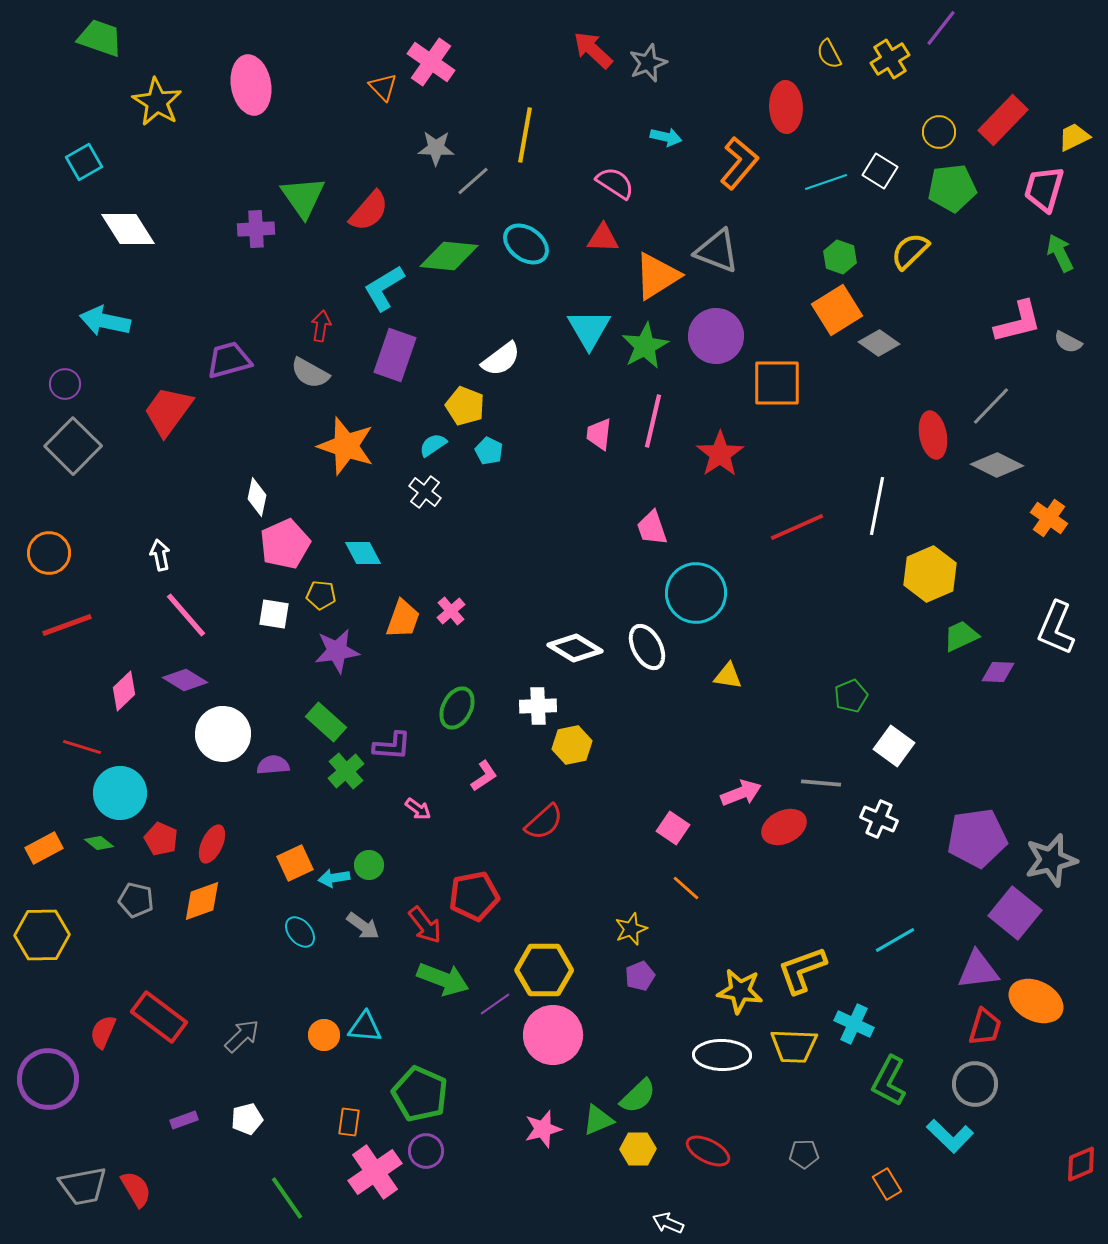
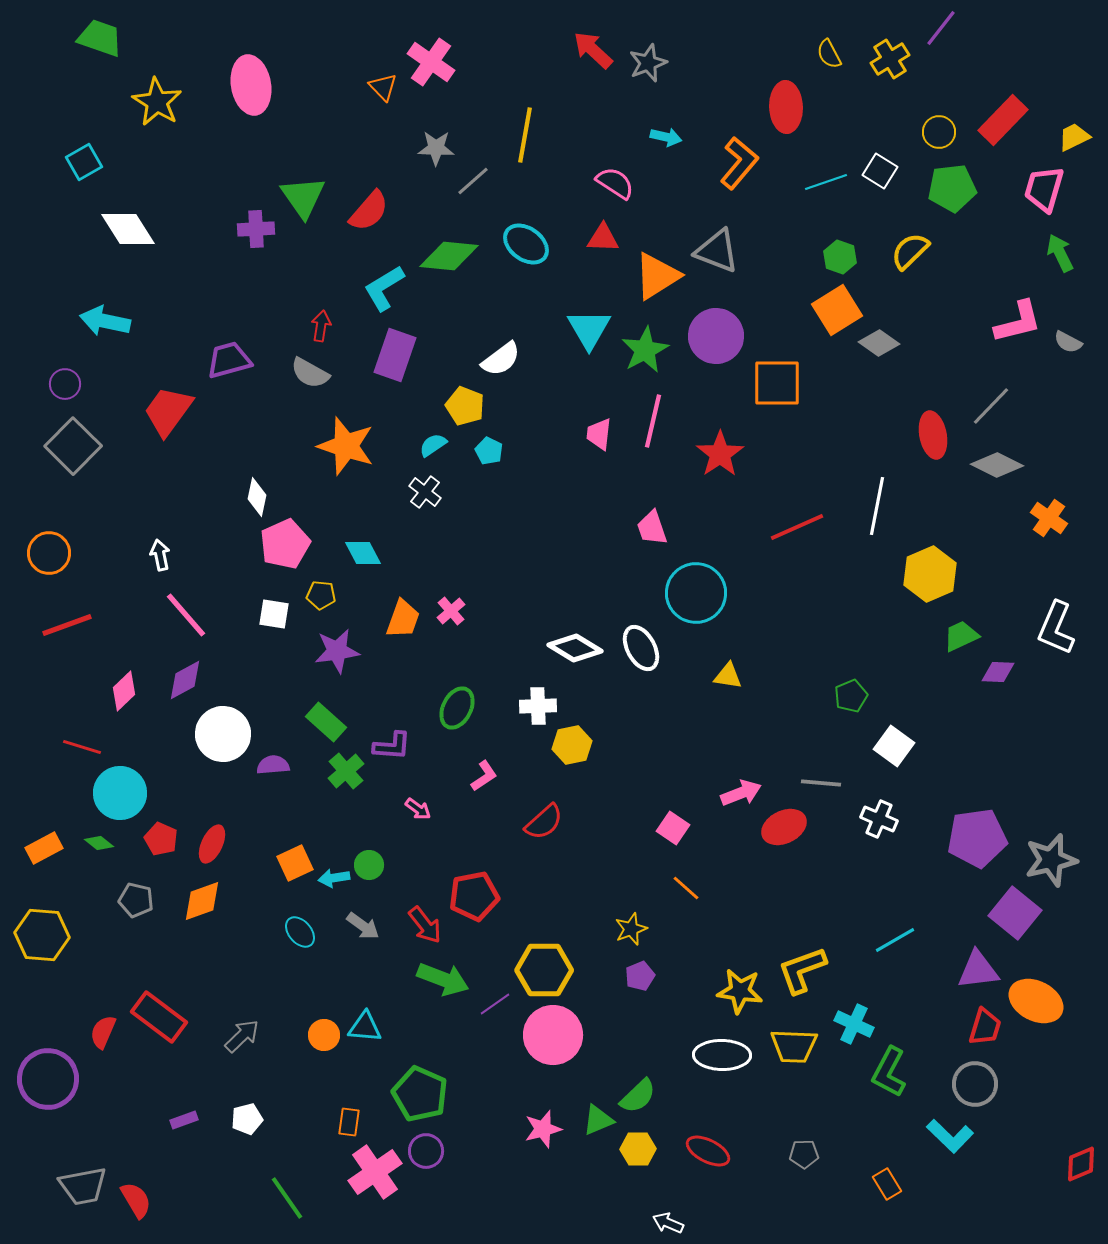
green star at (645, 346): moved 4 px down
white ellipse at (647, 647): moved 6 px left, 1 px down
purple diamond at (185, 680): rotated 60 degrees counterclockwise
yellow hexagon at (42, 935): rotated 6 degrees clockwise
green L-shape at (889, 1081): moved 9 px up
red semicircle at (136, 1189): moved 11 px down
